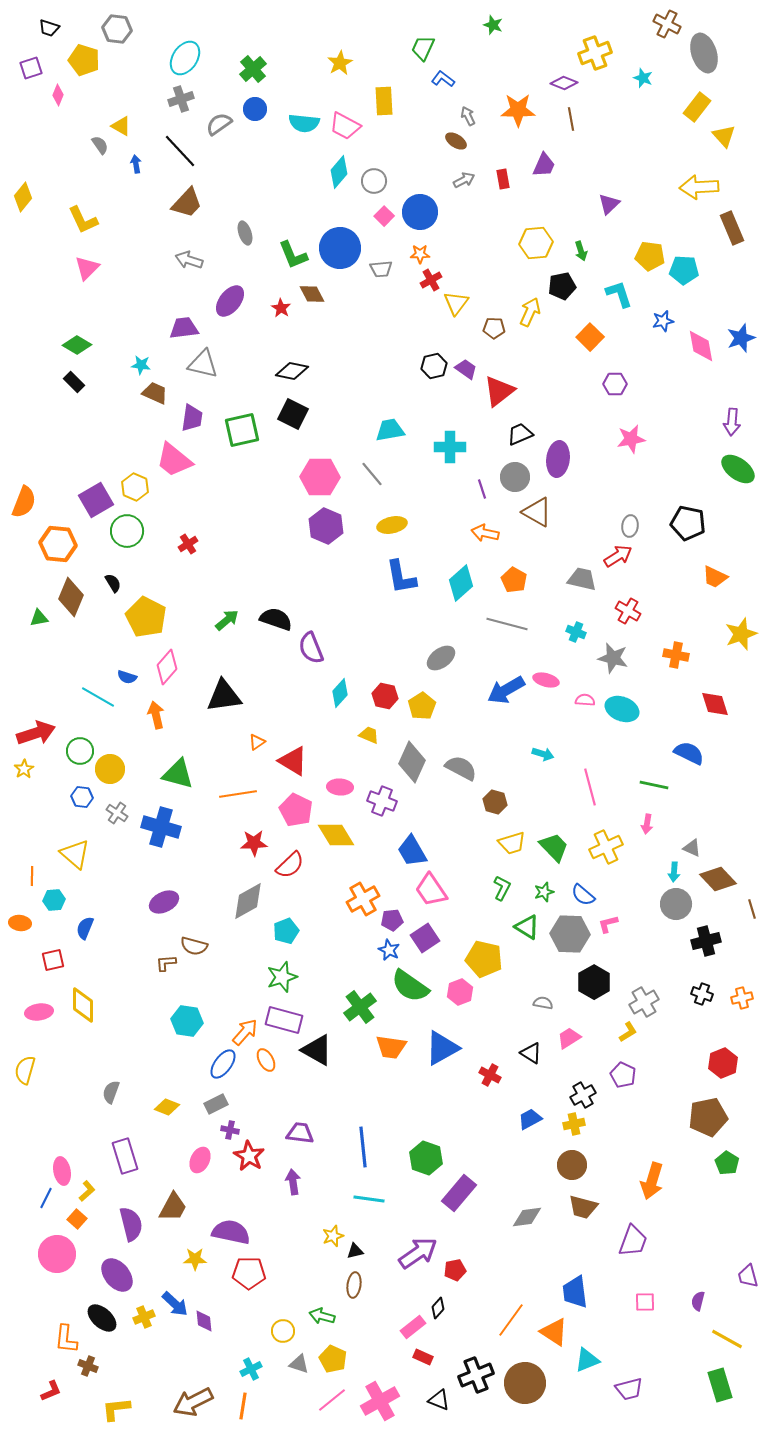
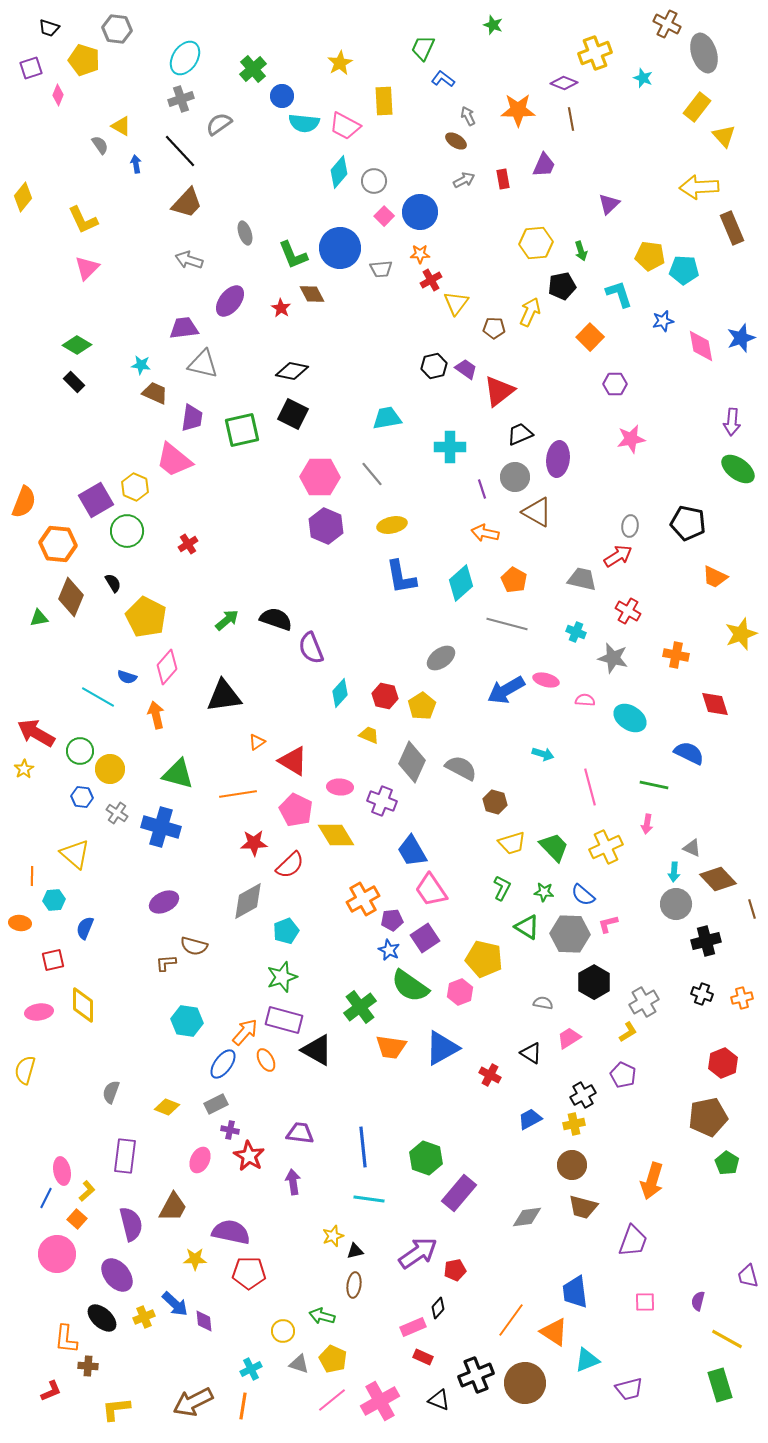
blue circle at (255, 109): moved 27 px right, 13 px up
cyan trapezoid at (390, 430): moved 3 px left, 12 px up
cyan ellipse at (622, 709): moved 8 px right, 9 px down; rotated 12 degrees clockwise
red arrow at (36, 733): rotated 132 degrees counterclockwise
green star at (544, 892): rotated 24 degrees clockwise
purple rectangle at (125, 1156): rotated 24 degrees clockwise
pink rectangle at (413, 1327): rotated 15 degrees clockwise
brown cross at (88, 1366): rotated 18 degrees counterclockwise
